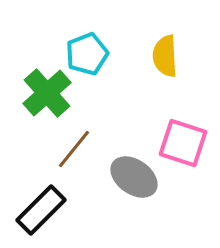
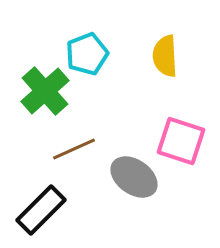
green cross: moved 2 px left, 2 px up
pink square: moved 2 px left, 2 px up
brown line: rotated 27 degrees clockwise
